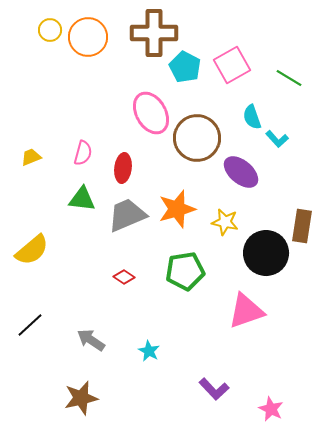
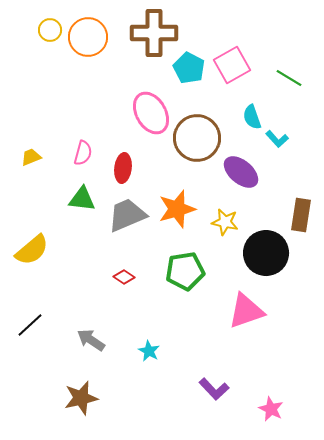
cyan pentagon: moved 4 px right, 1 px down
brown rectangle: moved 1 px left, 11 px up
